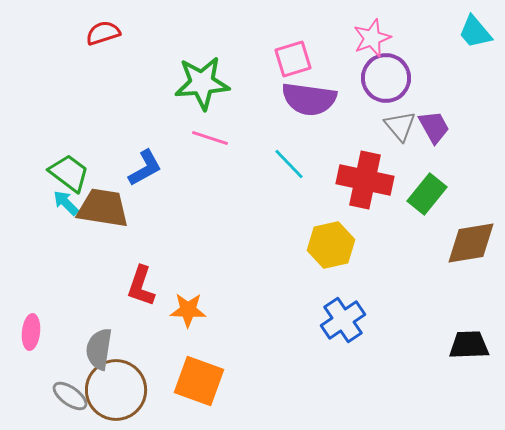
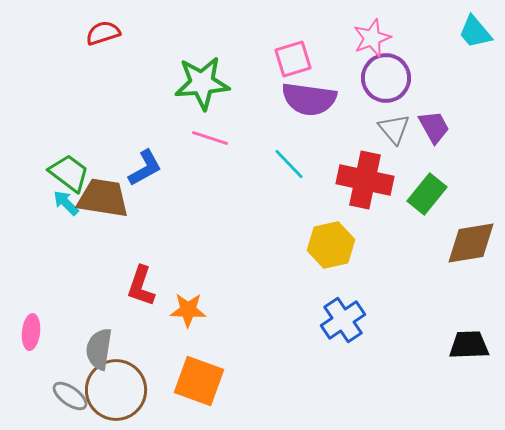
gray triangle: moved 6 px left, 3 px down
brown trapezoid: moved 10 px up
